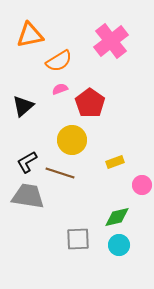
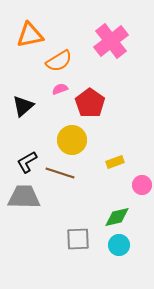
gray trapezoid: moved 4 px left, 1 px down; rotated 8 degrees counterclockwise
